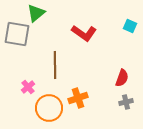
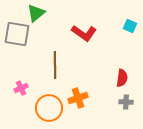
red semicircle: rotated 12 degrees counterclockwise
pink cross: moved 7 px left, 1 px down; rotated 16 degrees clockwise
gray cross: rotated 16 degrees clockwise
